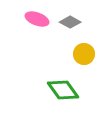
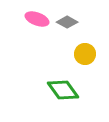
gray diamond: moved 3 px left
yellow circle: moved 1 px right
